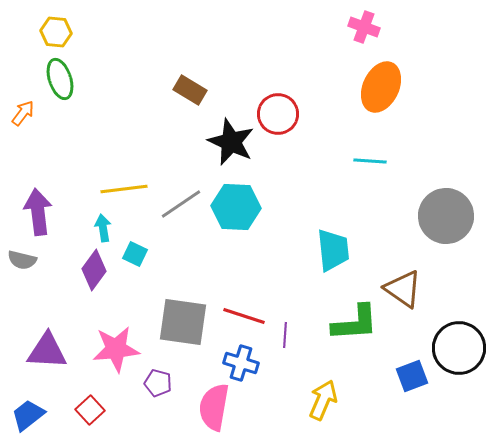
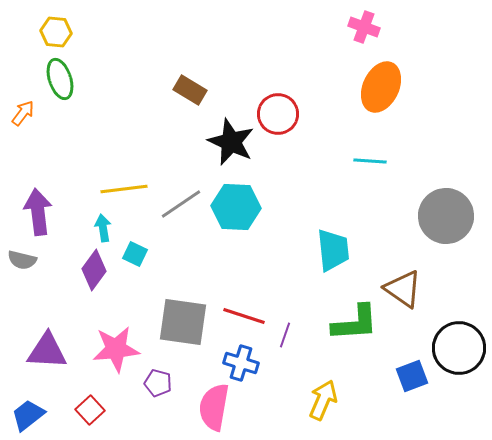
purple line: rotated 15 degrees clockwise
